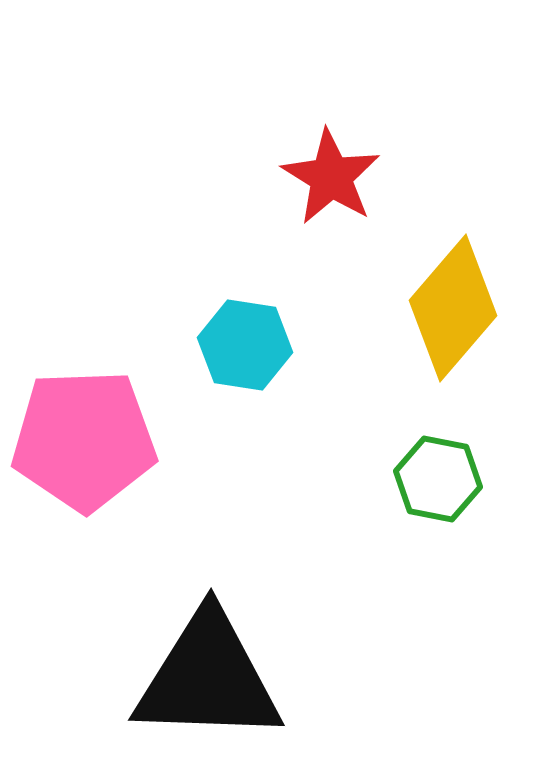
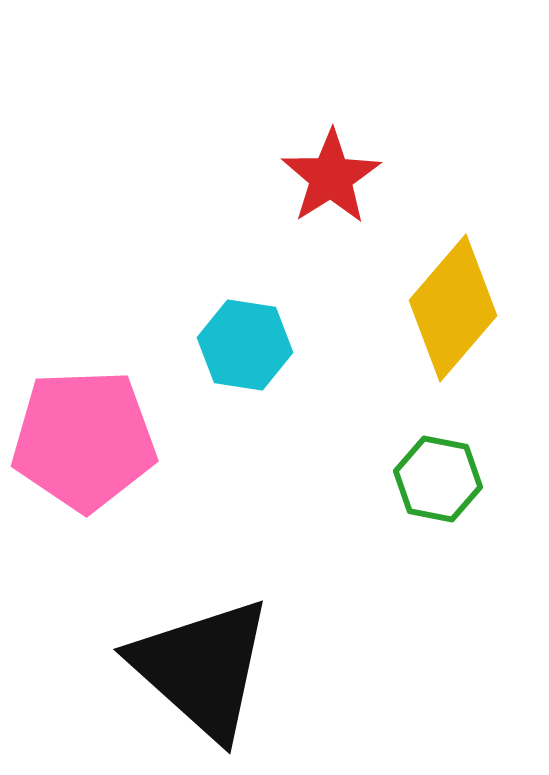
red star: rotated 8 degrees clockwise
black triangle: moved 6 px left, 10 px up; rotated 40 degrees clockwise
